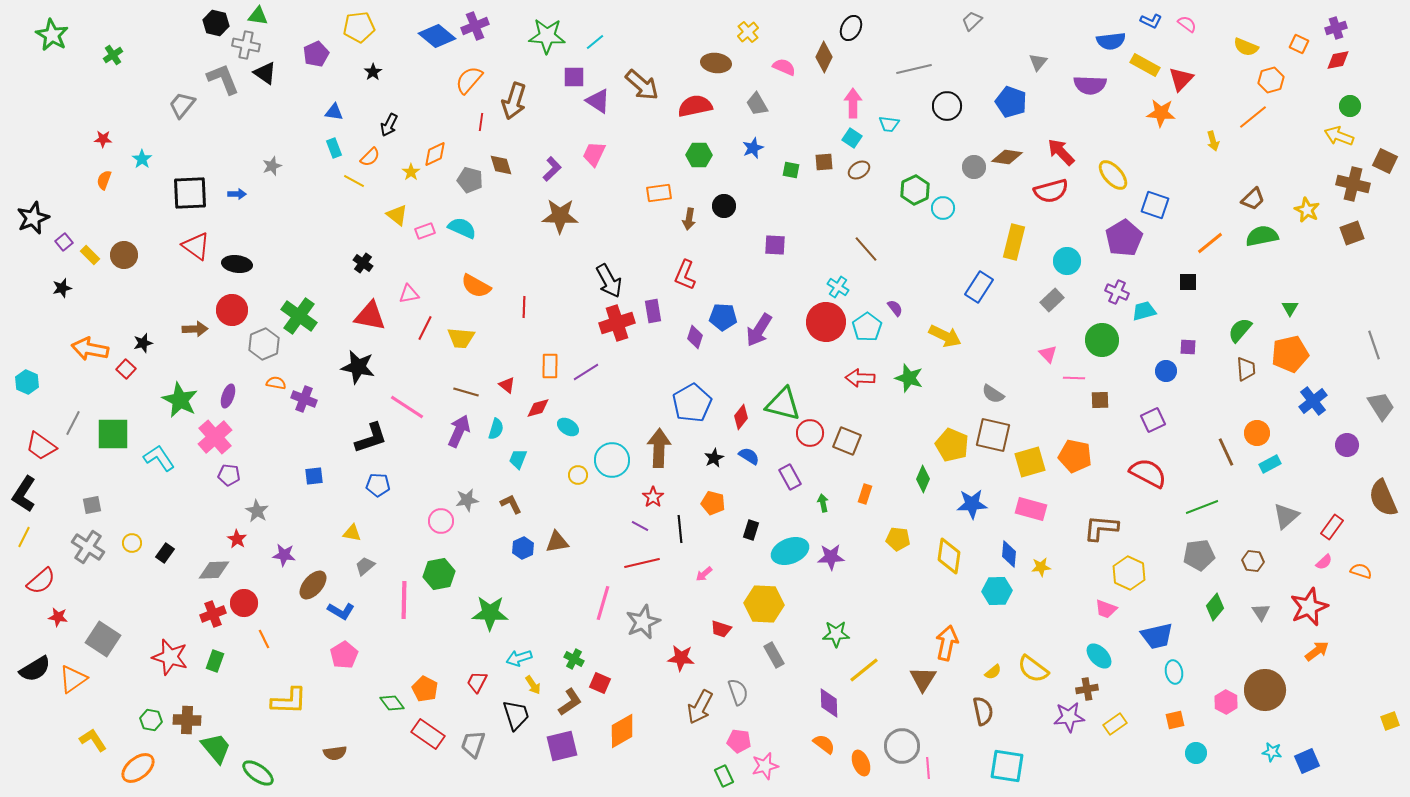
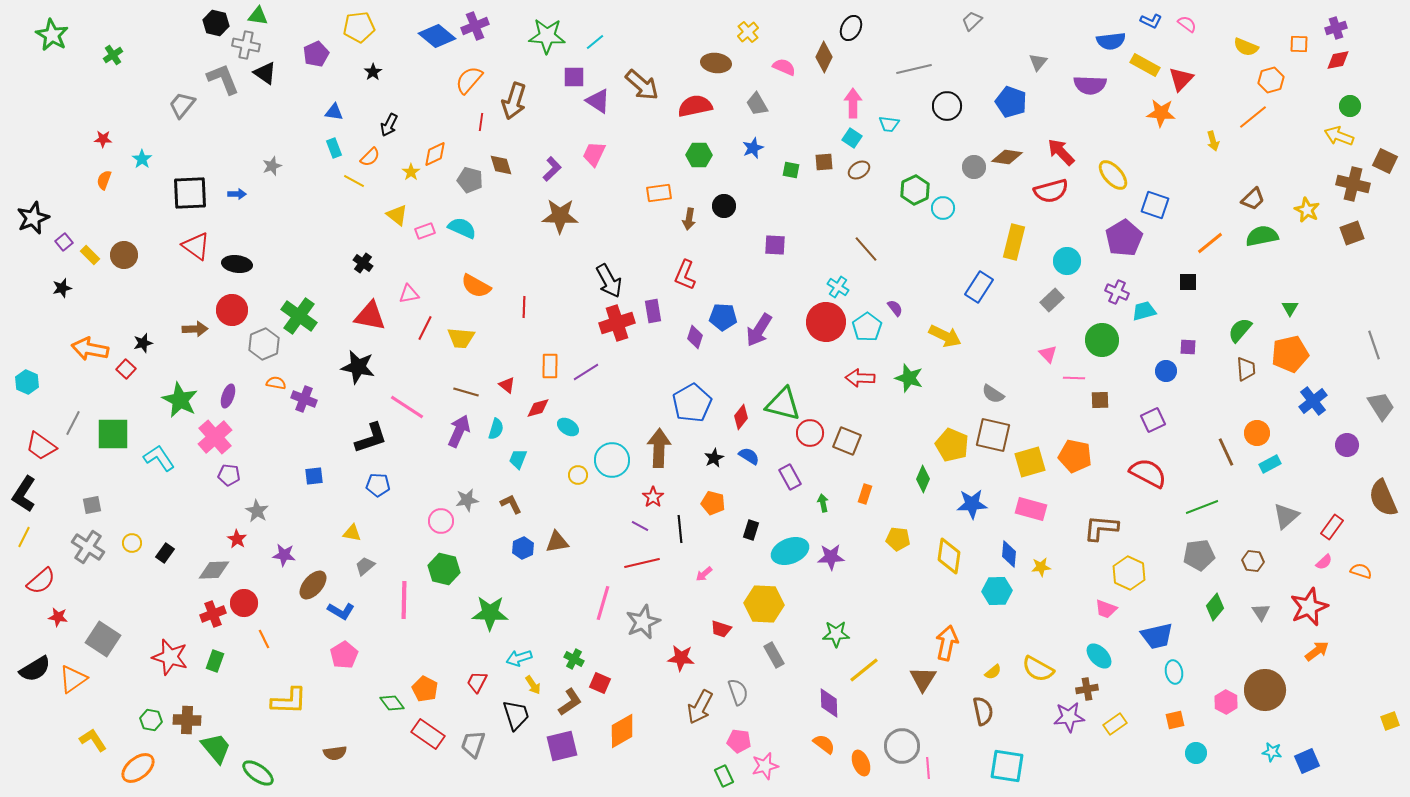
orange square at (1299, 44): rotated 24 degrees counterclockwise
green hexagon at (439, 574): moved 5 px right, 5 px up; rotated 24 degrees clockwise
yellow semicircle at (1033, 669): moved 5 px right; rotated 8 degrees counterclockwise
